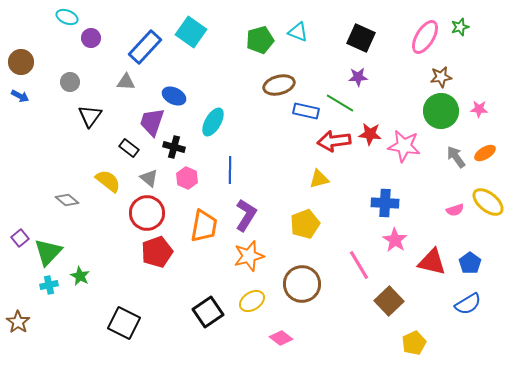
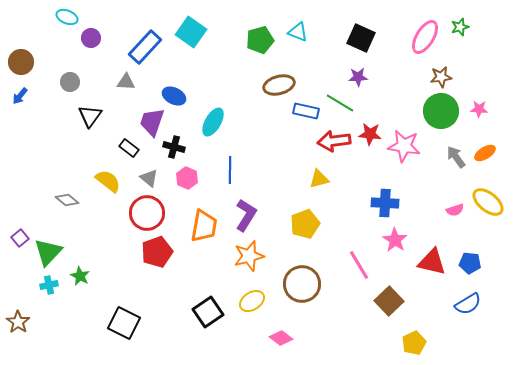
blue arrow at (20, 96): rotated 102 degrees clockwise
blue pentagon at (470, 263): rotated 30 degrees counterclockwise
